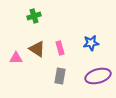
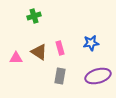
brown triangle: moved 2 px right, 3 px down
